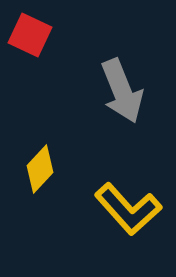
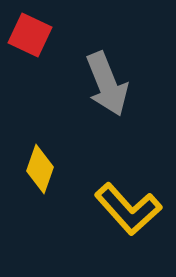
gray arrow: moved 15 px left, 7 px up
yellow diamond: rotated 24 degrees counterclockwise
